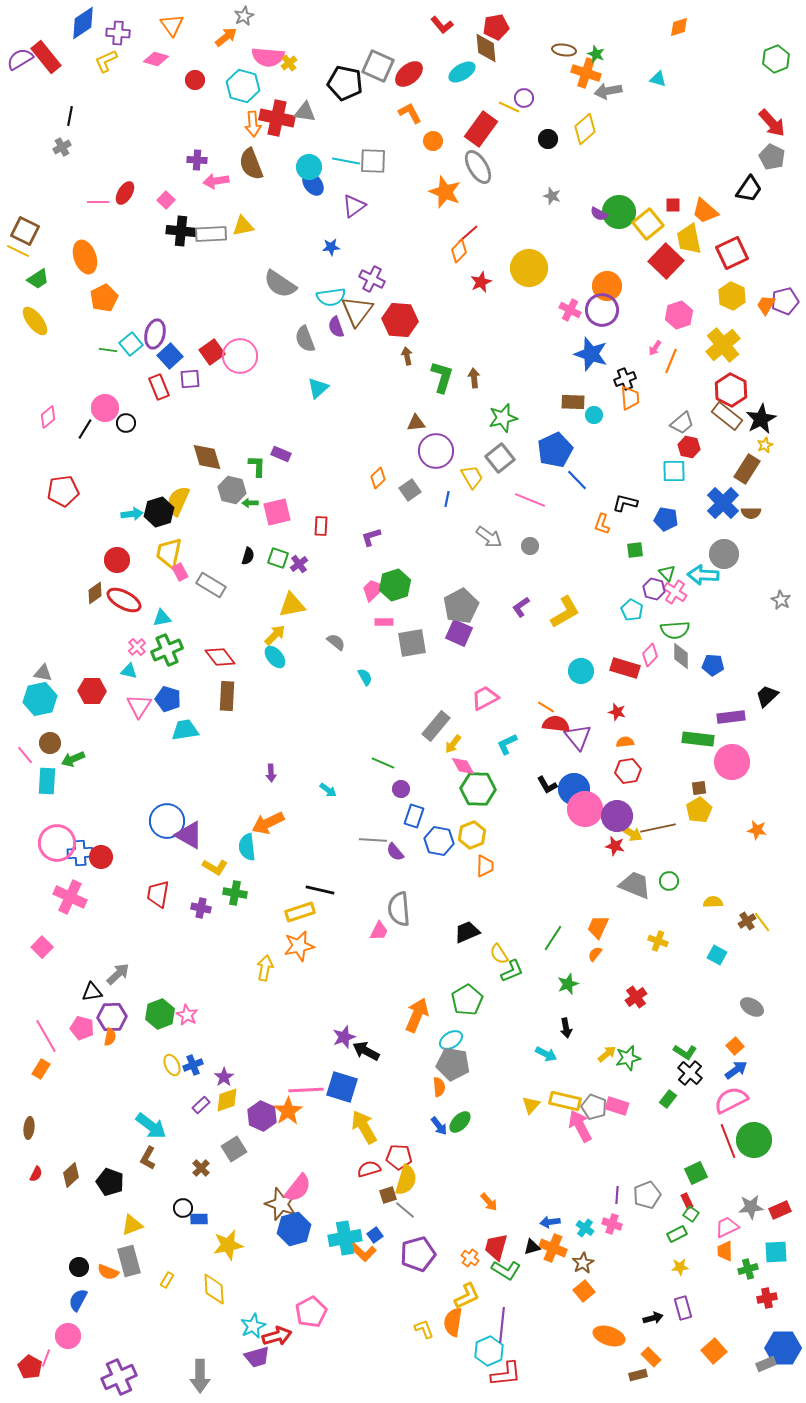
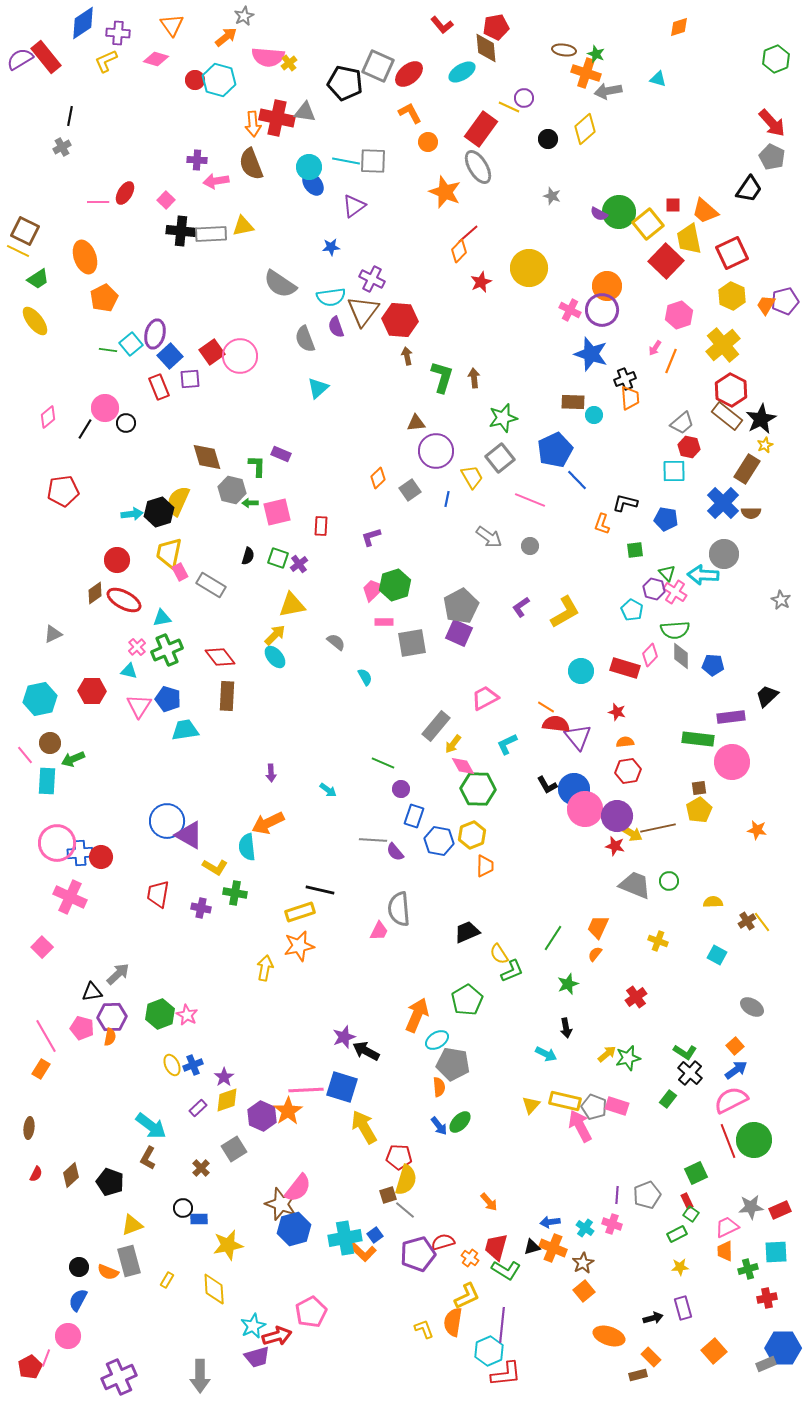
cyan hexagon at (243, 86): moved 24 px left, 6 px up
orange circle at (433, 141): moved 5 px left, 1 px down
brown triangle at (357, 311): moved 6 px right
gray triangle at (43, 673): moved 10 px right, 39 px up; rotated 36 degrees counterclockwise
cyan ellipse at (451, 1040): moved 14 px left
purple rectangle at (201, 1105): moved 3 px left, 3 px down
red semicircle at (369, 1169): moved 74 px right, 73 px down
red pentagon at (30, 1367): rotated 15 degrees clockwise
